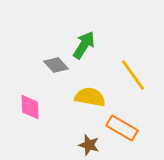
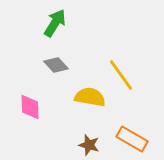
green arrow: moved 29 px left, 22 px up
yellow line: moved 12 px left
orange rectangle: moved 10 px right, 11 px down
